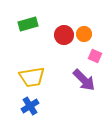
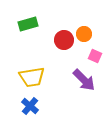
red circle: moved 5 px down
blue cross: rotated 18 degrees counterclockwise
